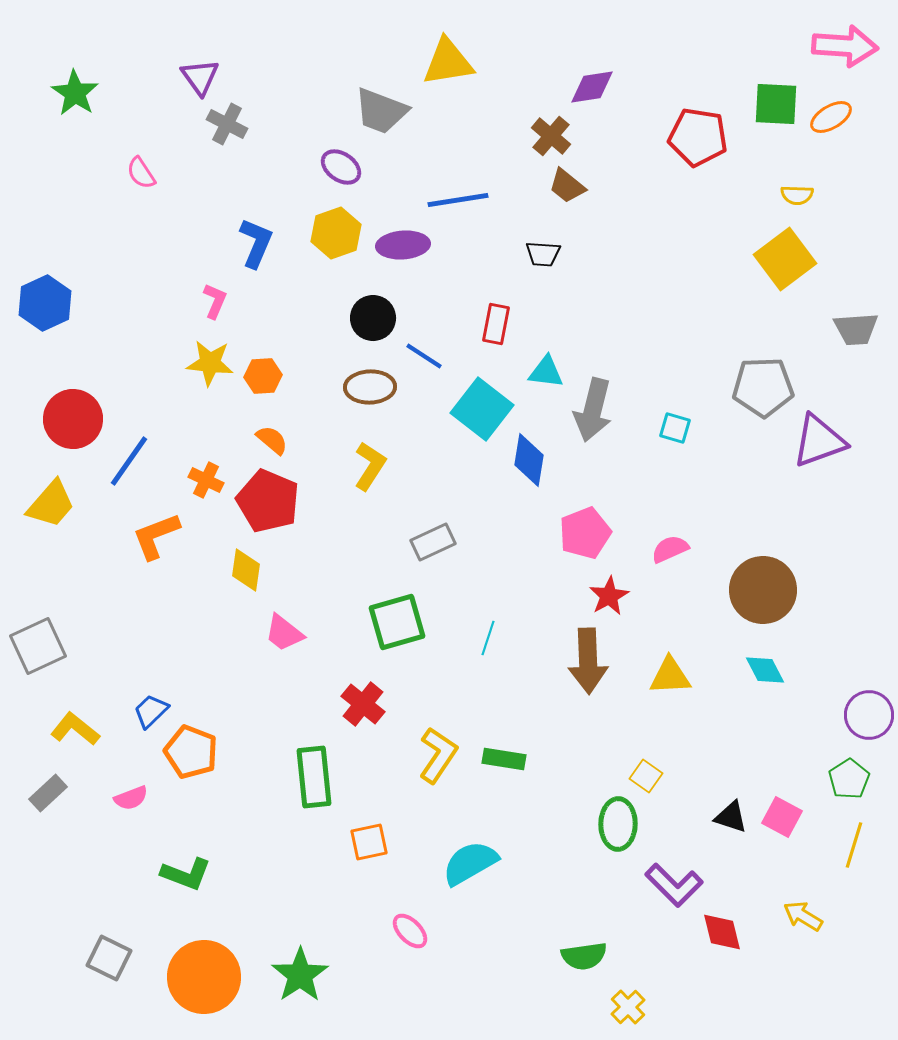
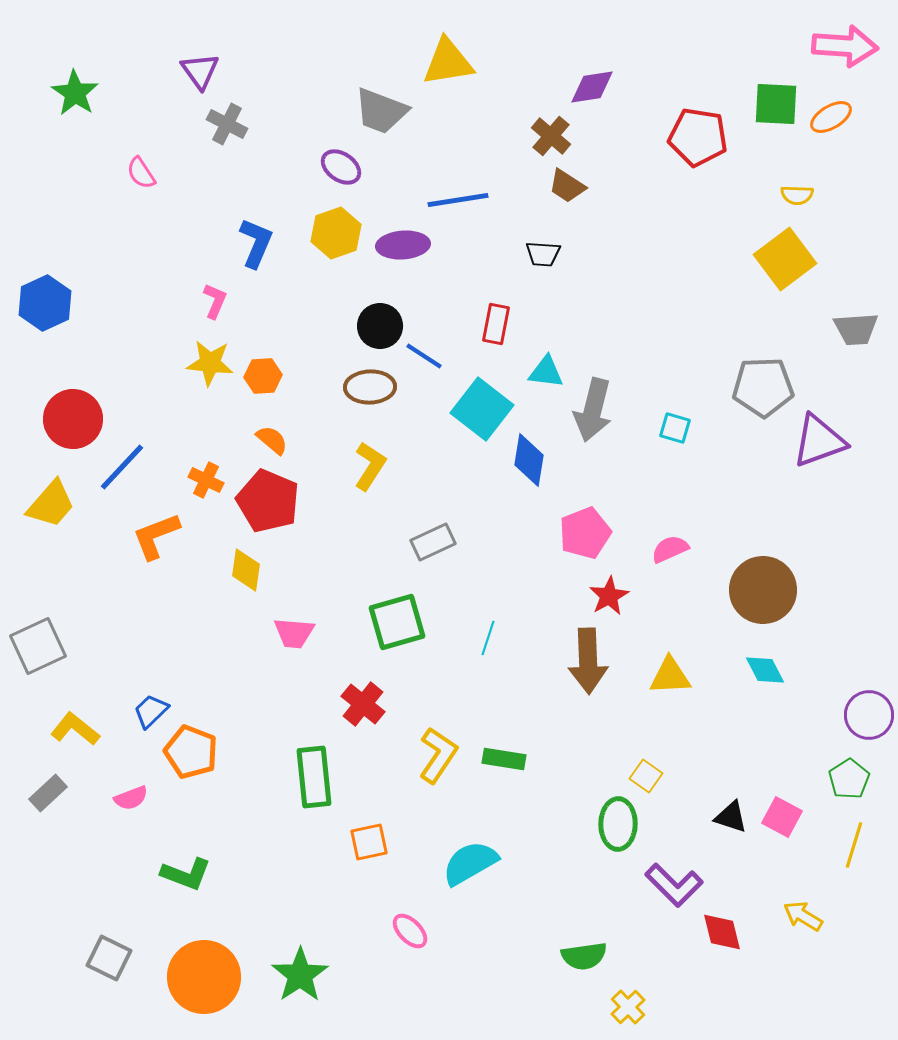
purple triangle at (200, 77): moved 6 px up
brown trapezoid at (567, 186): rotated 6 degrees counterclockwise
black circle at (373, 318): moved 7 px right, 8 px down
blue line at (129, 461): moved 7 px left, 6 px down; rotated 8 degrees clockwise
pink trapezoid at (284, 633): moved 10 px right; rotated 33 degrees counterclockwise
